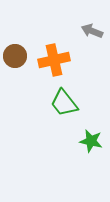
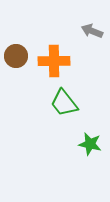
brown circle: moved 1 px right
orange cross: moved 1 px down; rotated 12 degrees clockwise
green star: moved 1 px left, 3 px down
